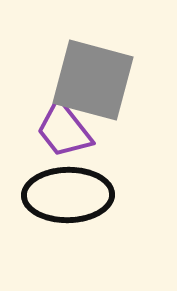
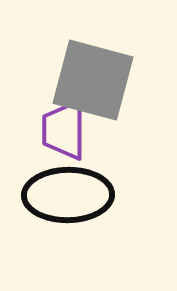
purple trapezoid: rotated 38 degrees clockwise
